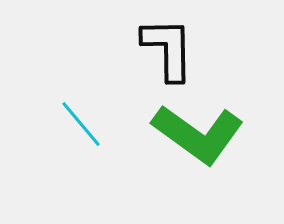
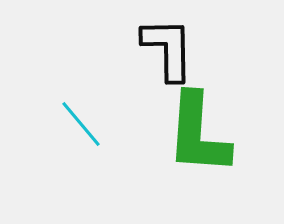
green L-shape: rotated 58 degrees clockwise
